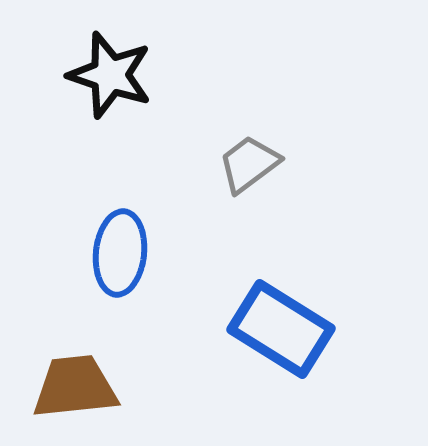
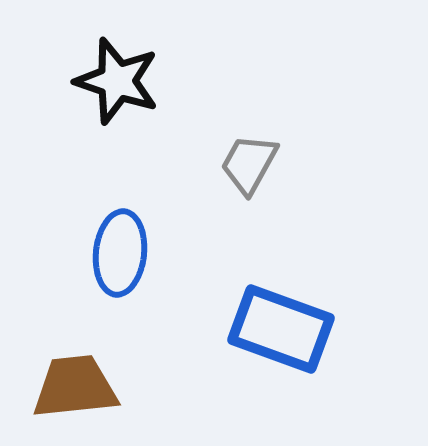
black star: moved 7 px right, 6 px down
gray trapezoid: rotated 24 degrees counterclockwise
blue rectangle: rotated 12 degrees counterclockwise
